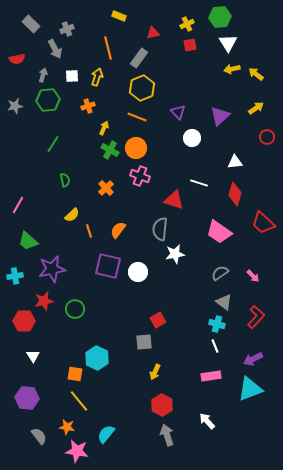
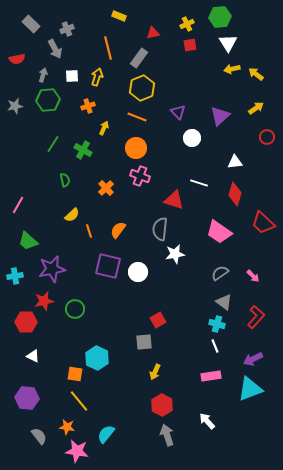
green cross at (110, 150): moved 27 px left
red hexagon at (24, 321): moved 2 px right, 1 px down
white triangle at (33, 356): rotated 32 degrees counterclockwise
